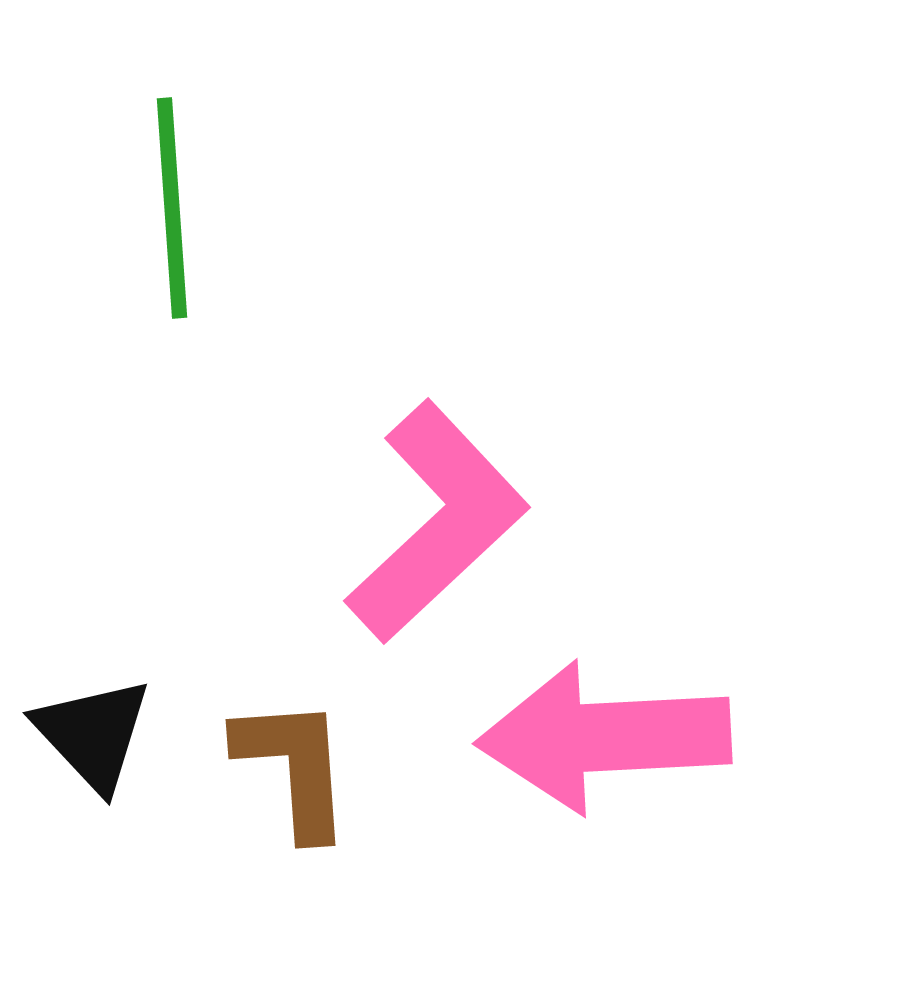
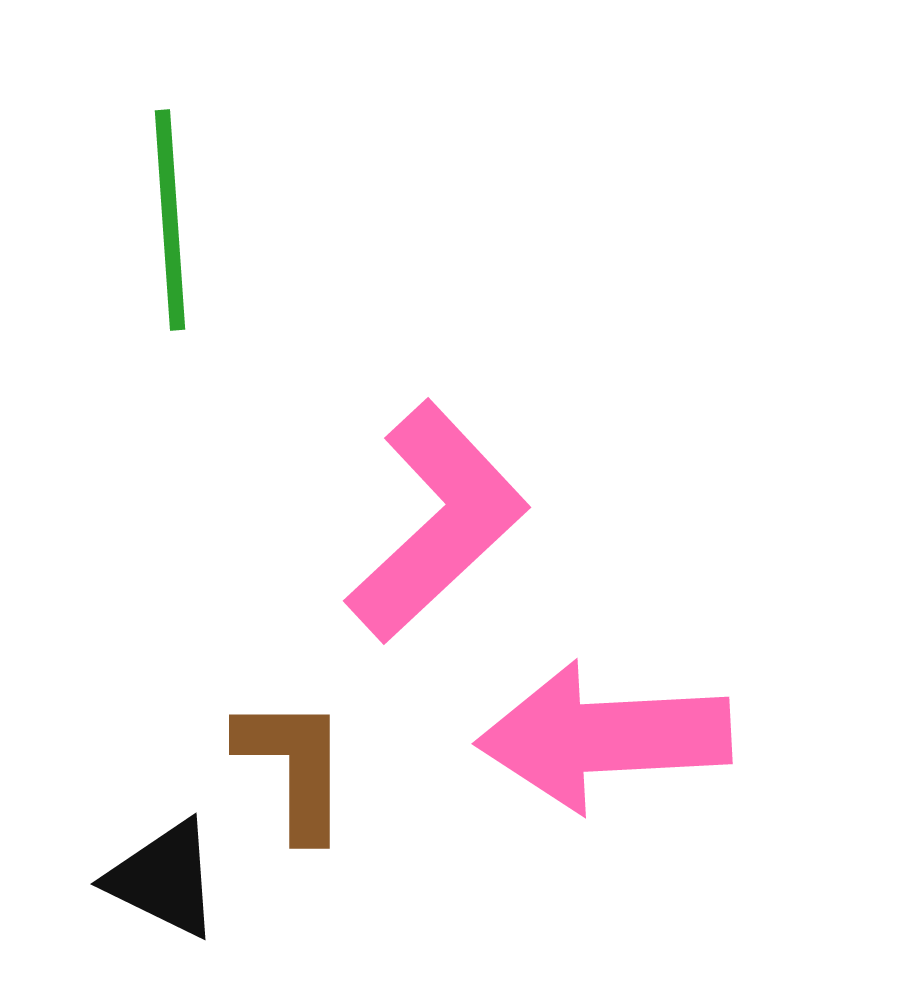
green line: moved 2 px left, 12 px down
black triangle: moved 71 px right, 145 px down; rotated 21 degrees counterclockwise
brown L-shape: rotated 4 degrees clockwise
